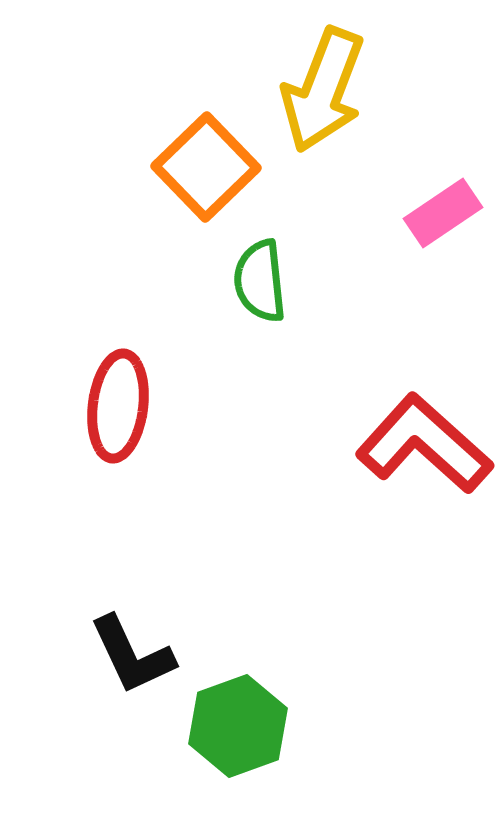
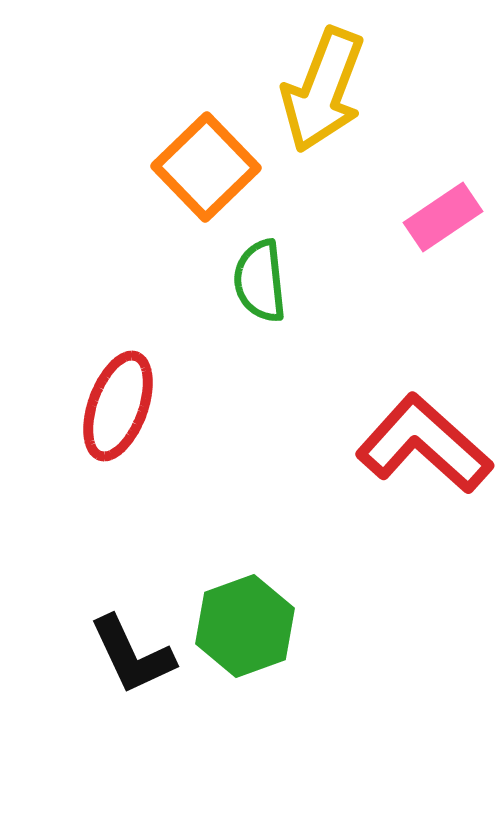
pink rectangle: moved 4 px down
red ellipse: rotated 13 degrees clockwise
green hexagon: moved 7 px right, 100 px up
